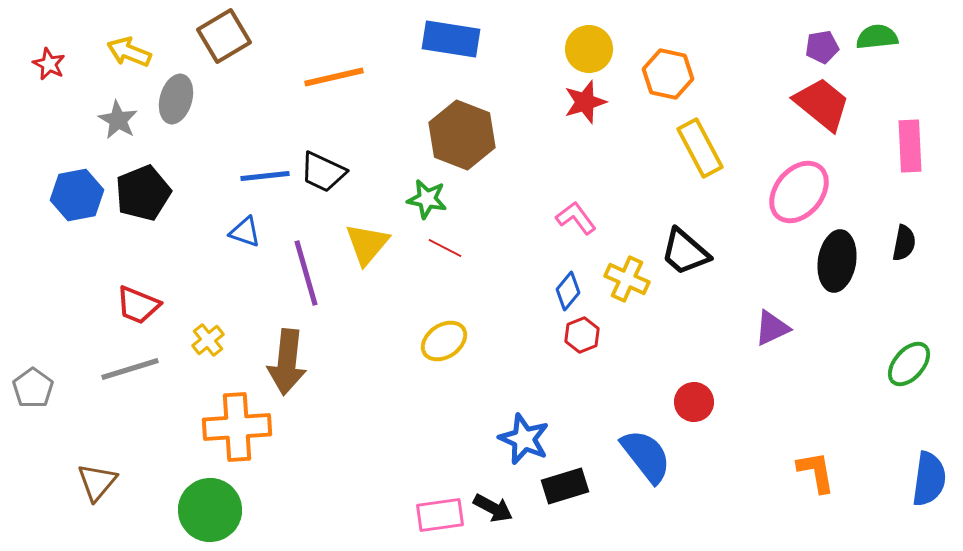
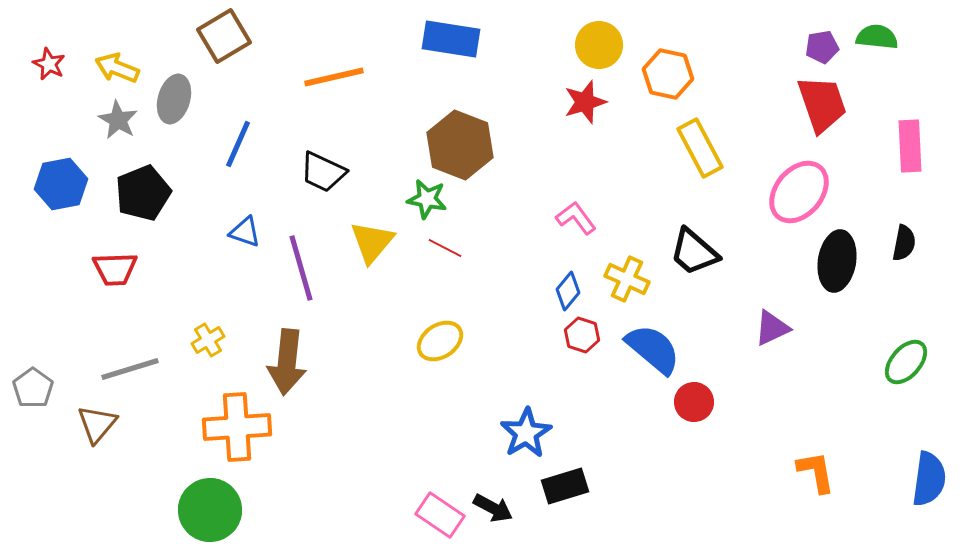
green semicircle at (877, 37): rotated 12 degrees clockwise
yellow circle at (589, 49): moved 10 px right, 4 px up
yellow arrow at (129, 52): moved 12 px left, 16 px down
gray ellipse at (176, 99): moved 2 px left
red trapezoid at (822, 104): rotated 32 degrees clockwise
brown hexagon at (462, 135): moved 2 px left, 10 px down
blue line at (265, 176): moved 27 px left, 32 px up; rotated 60 degrees counterclockwise
blue hexagon at (77, 195): moved 16 px left, 11 px up
yellow triangle at (367, 244): moved 5 px right, 2 px up
black trapezoid at (685, 252): moved 9 px right
purple line at (306, 273): moved 5 px left, 5 px up
red trapezoid at (138, 305): moved 23 px left, 36 px up; rotated 24 degrees counterclockwise
red hexagon at (582, 335): rotated 20 degrees counterclockwise
yellow cross at (208, 340): rotated 8 degrees clockwise
yellow ellipse at (444, 341): moved 4 px left
green ellipse at (909, 364): moved 3 px left, 2 px up
blue star at (524, 439): moved 2 px right, 6 px up; rotated 18 degrees clockwise
blue semicircle at (646, 456): moved 7 px right, 107 px up; rotated 12 degrees counterclockwise
brown triangle at (97, 482): moved 58 px up
pink rectangle at (440, 515): rotated 42 degrees clockwise
